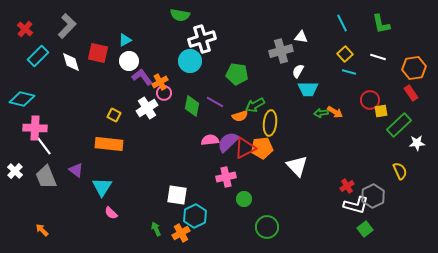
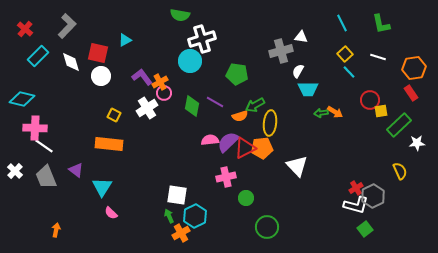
white circle at (129, 61): moved 28 px left, 15 px down
cyan line at (349, 72): rotated 32 degrees clockwise
white line at (44, 146): rotated 18 degrees counterclockwise
red cross at (347, 186): moved 9 px right, 2 px down
green circle at (244, 199): moved 2 px right, 1 px up
green arrow at (156, 229): moved 13 px right, 13 px up
orange arrow at (42, 230): moved 14 px right; rotated 56 degrees clockwise
